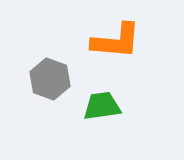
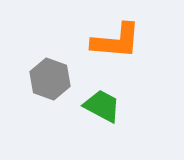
green trapezoid: rotated 36 degrees clockwise
